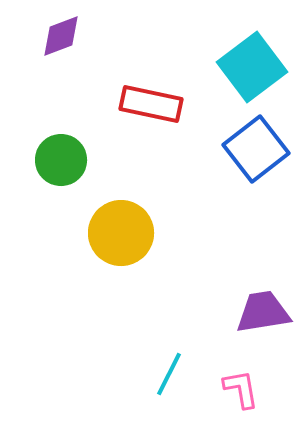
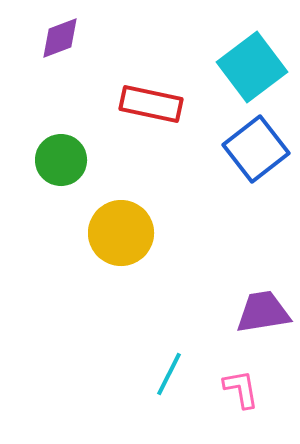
purple diamond: moved 1 px left, 2 px down
